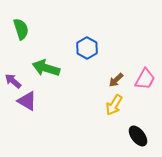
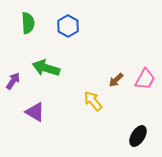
green semicircle: moved 7 px right, 6 px up; rotated 15 degrees clockwise
blue hexagon: moved 19 px left, 22 px up
purple arrow: rotated 84 degrees clockwise
purple triangle: moved 8 px right, 11 px down
yellow arrow: moved 21 px left, 4 px up; rotated 110 degrees clockwise
black ellipse: rotated 70 degrees clockwise
